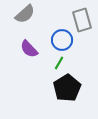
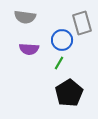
gray semicircle: moved 3 px down; rotated 50 degrees clockwise
gray rectangle: moved 3 px down
purple semicircle: rotated 42 degrees counterclockwise
black pentagon: moved 2 px right, 5 px down
